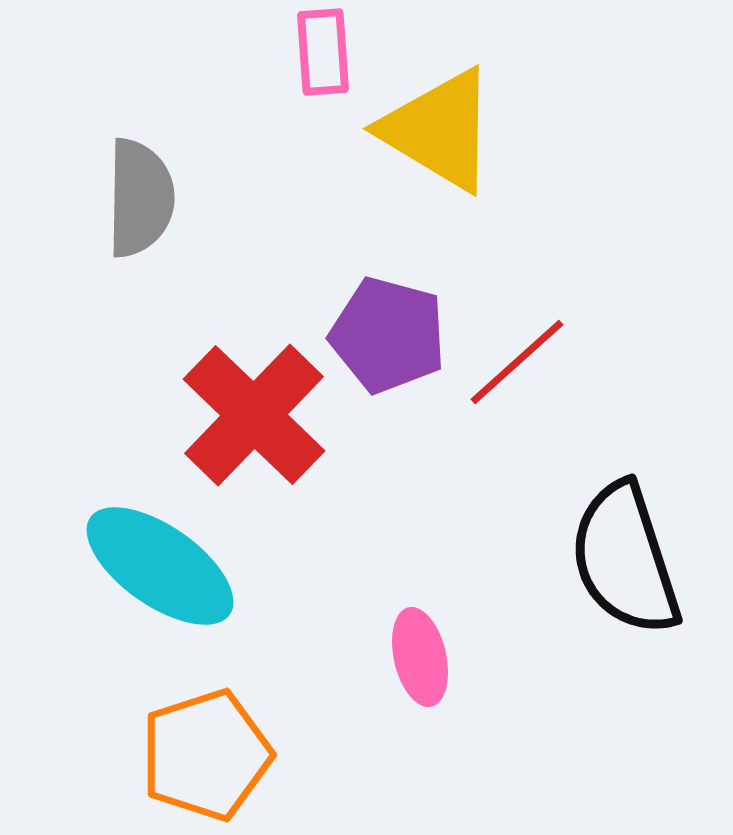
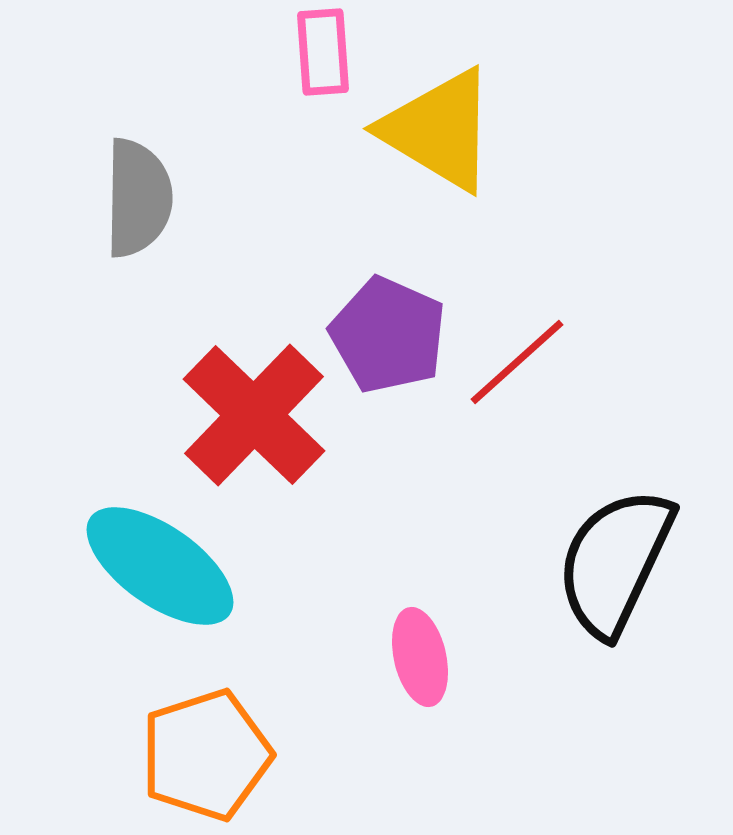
gray semicircle: moved 2 px left
purple pentagon: rotated 9 degrees clockwise
black semicircle: moved 10 px left, 3 px down; rotated 43 degrees clockwise
